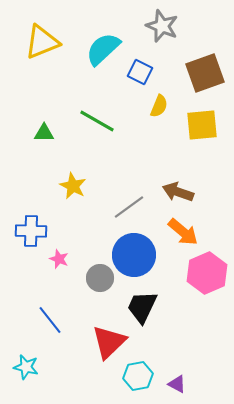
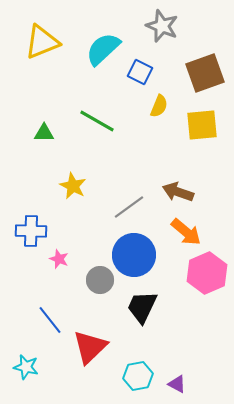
orange arrow: moved 3 px right
gray circle: moved 2 px down
red triangle: moved 19 px left, 5 px down
